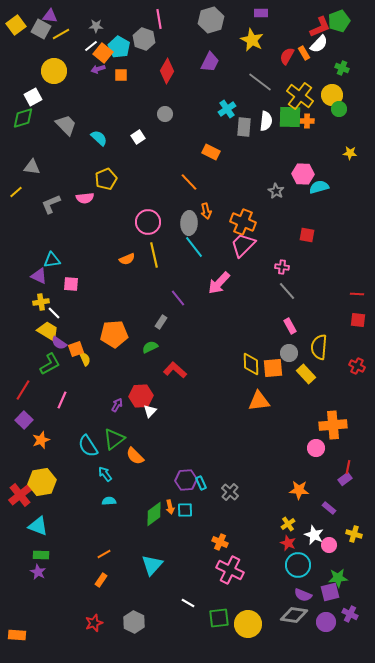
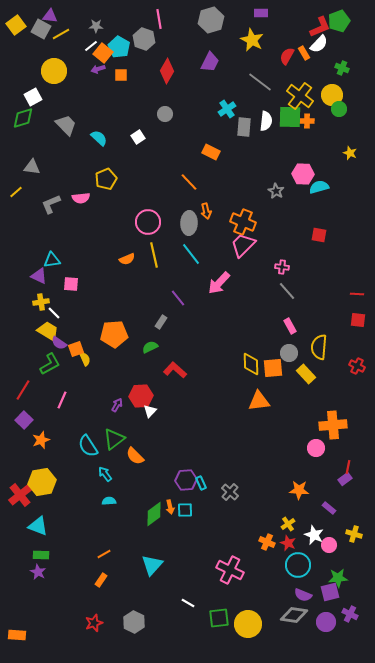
yellow star at (350, 153): rotated 16 degrees clockwise
pink semicircle at (85, 198): moved 4 px left
red square at (307, 235): moved 12 px right
cyan line at (194, 247): moved 3 px left, 7 px down
orange cross at (220, 542): moved 47 px right
